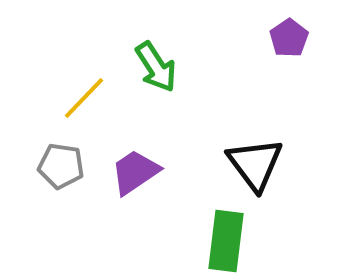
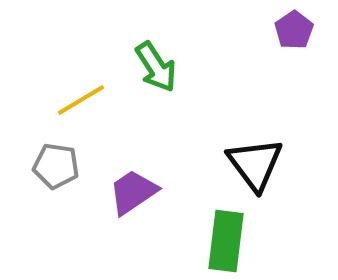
purple pentagon: moved 5 px right, 8 px up
yellow line: moved 3 px left, 2 px down; rotated 15 degrees clockwise
gray pentagon: moved 5 px left
purple trapezoid: moved 2 px left, 20 px down
